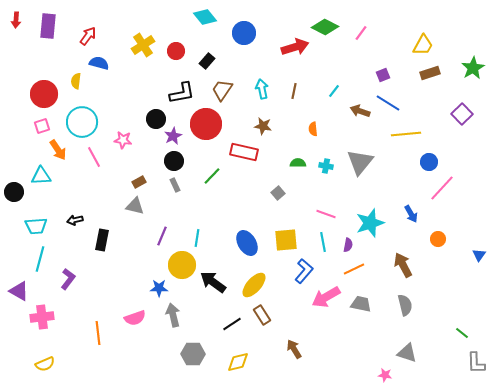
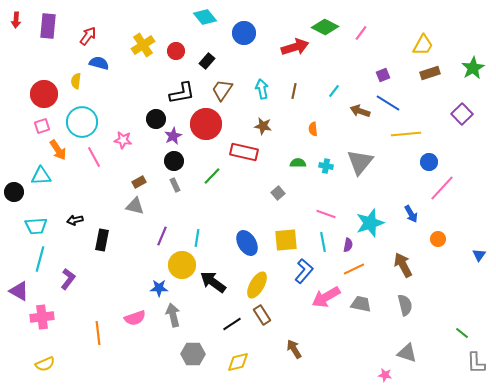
yellow ellipse at (254, 285): moved 3 px right; rotated 12 degrees counterclockwise
